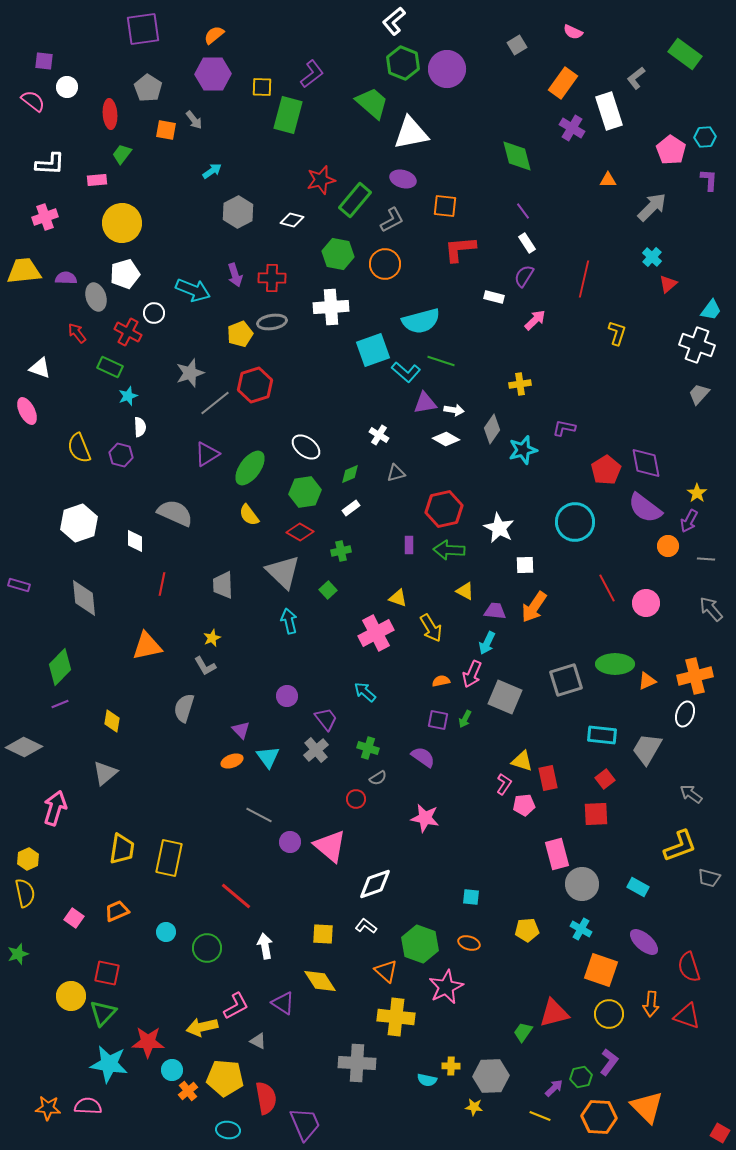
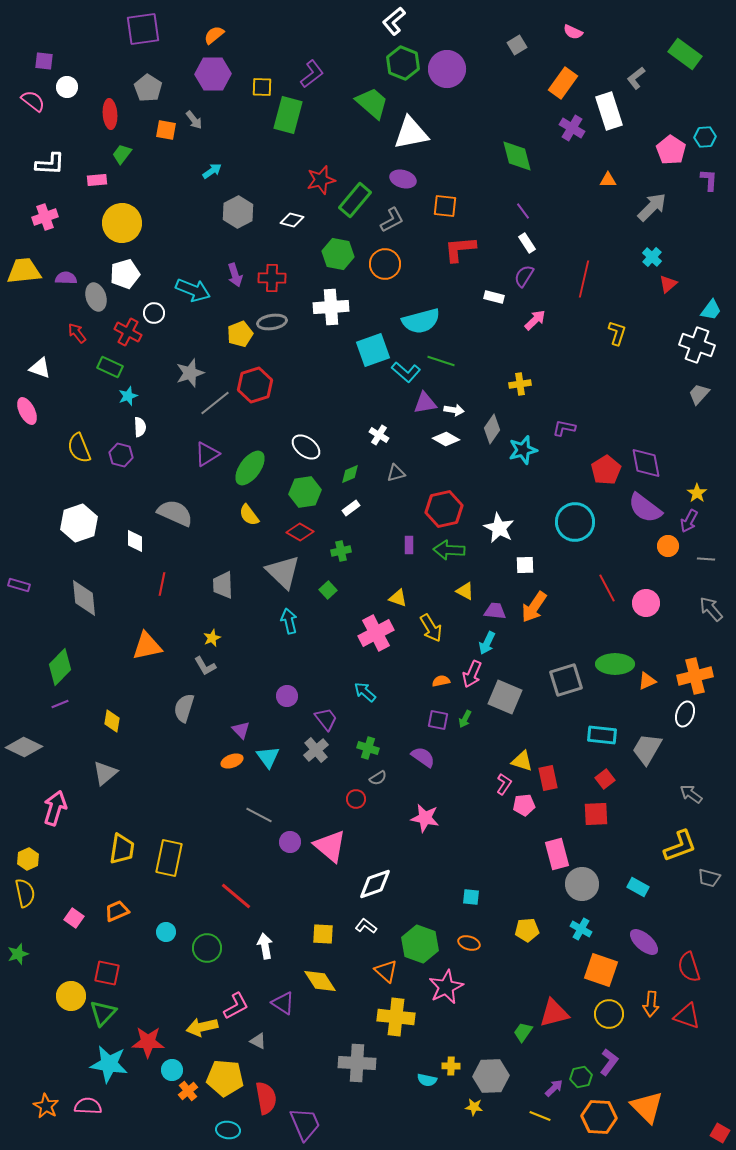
orange star at (48, 1108): moved 2 px left, 2 px up; rotated 25 degrees clockwise
